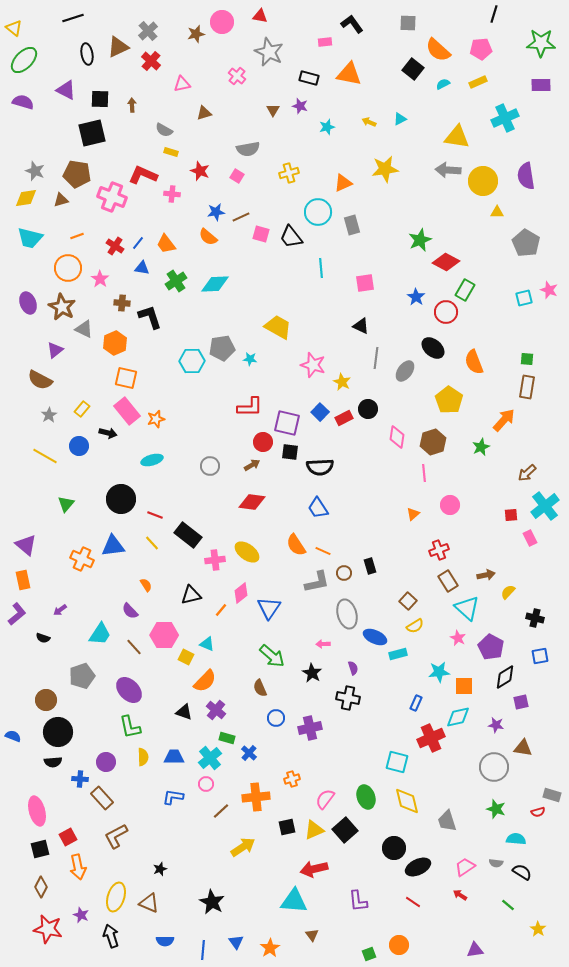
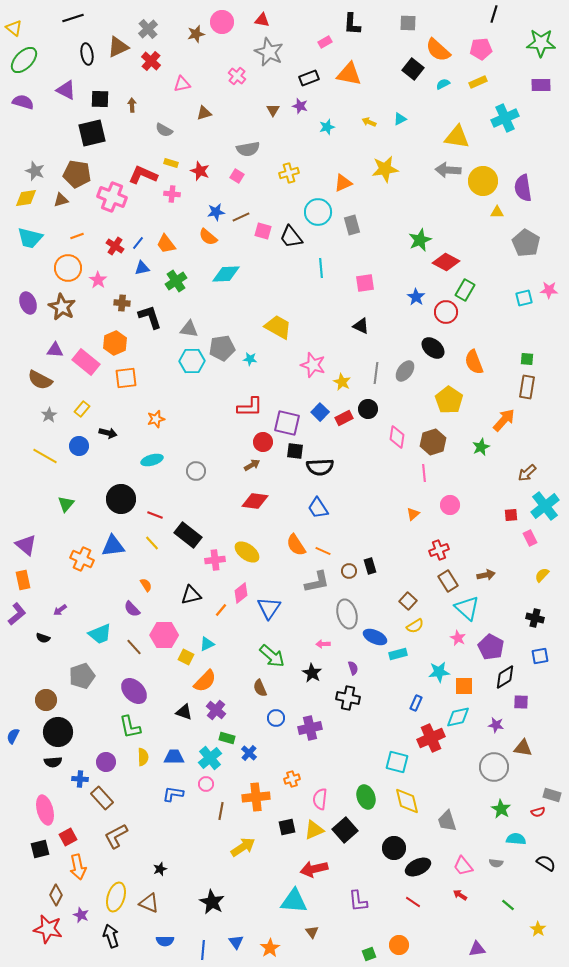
red triangle at (260, 16): moved 2 px right, 4 px down
black L-shape at (352, 24): rotated 140 degrees counterclockwise
gray cross at (148, 31): moved 2 px up
pink rectangle at (325, 42): rotated 24 degrees counterclockwise
black rectangle at (309, 78): rotated 36 degrees counterclockwise
yellow rectangle at (171, 152): moved 11 px down
purple semicircle at (526, 176): moved 3 px left, 12 px down
pink square at (261, 234): moved 2 px right, 3 px up
blue triangle at (142, 268): rotated 21 degrees counterclockwise
pink star at (100, 279): moved 2 px left, 1 px down
cyan diamond at (215, 284): moved 11 px right, 10 px up
pink star at (549, 290): rotated 18 degrees counterclockwise
gray triangle at (84, 329): moved 105 px right; rotated 18 degrees counterclockwise
purple triangle at (55, 350): rotated 42 degrees clockwise
gray line at (376, 358): moved 15 px down
orange square at (126, 378): rotated 20 degrees counterclockwise
pink rectangle at (127, 411): moved 41 px left, 49 px up; rotated 12 degrees counterclockwise
black square at (290, 452): moved 5 px right, 1 px up
gray circle at (210, 466): moved 14 px left, 5 px down
red diamond at (252, 502): moved 3 px right, 1 px up
brown circle at (344, 573): moved 5 px right, 2 px up
yellow semicircle at (508, 592): moved 34 px right, 17 px up
purple semicircle at (130, 611): moved 2 px right, 2 px up
cyan trapezoid at (100, 634): rotated 35 degrees clockwise
cyan triangle at (207, 644): rotated 49 degrees counterclockwise
purple ellipse at (129, 690): moved 5 px right, 1 px down
purple square at (521, 702): rotated 14 degrees clockwise
blue semicircle at (13, 736): rotated 84 degrees counterclockwise
blue L-shape at (173, 797): moved 3 px up
pink semicircle at (325, 799): moved 5 px left; rotated 30 degrees counterclockwise
green star at (496, 809): moved 5 px right; rotated 12 degrees clockwise
pink ellipse at (37, 811): moved 8 px right, 1 px up
brown line at (221, 811): rotated 36 degrees counterclockwise
pink trapezoid at (465, 867): moved 2 px left, 1 px up; rotated 95 degrees counterclockwise
black semicircle at (522, 872): moved 24 px right, 9 px up
brown diamond at (41, 887): moved 15 px right, 8 px down
brown triangle at (312, 935): moved 3 px up
purple triangle at (475, 950): moved 2 px right, 1 px up
